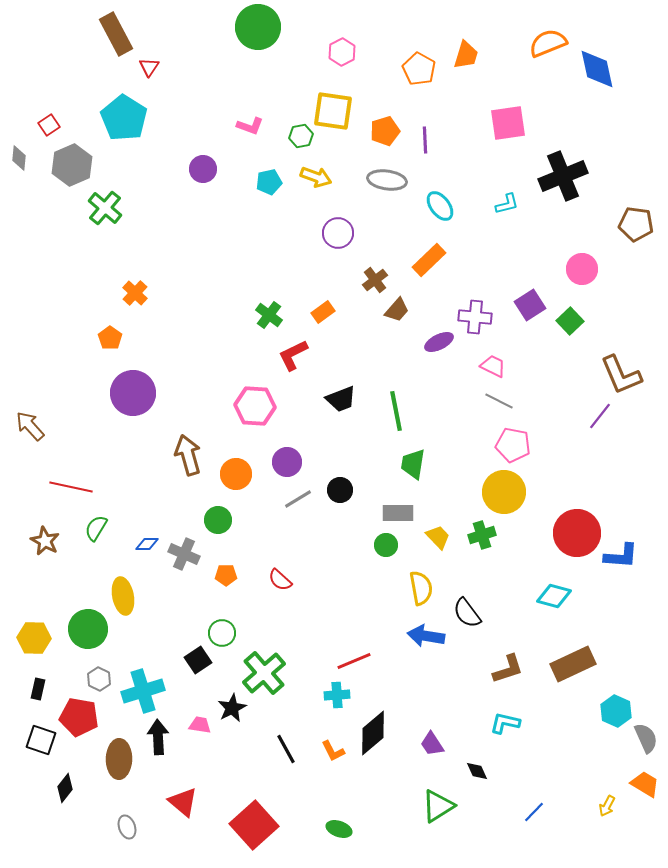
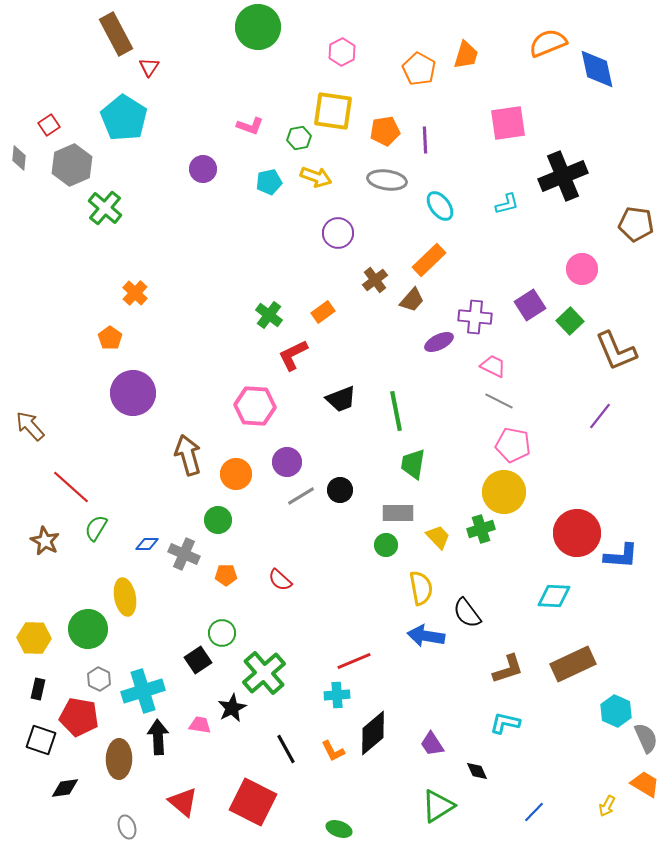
orange pentagon at (385, 131): rotated 8 degrees clockwise
green hexagon at (301, 136): moved 2 px left, 2 px down
brown trapezoid at (397, 310): moved 15 px right, 10 px up
brown L-shape at (621, 375): moved 5 px left, 24 px up
red line at (71, 487): rotated 30 degrees clockwise
gray line at (298, 499): moved 3 px right, 3 px up
green cross at (482, 535): moved 1 px left, 6 px up
yellow ellipse at (123, 596): moved 2 px right, 1 px down
cyan diamond at (554, 596): rotated 12 degrees counterclockwise
black diamond at (65, 788): rotated 44 degrees clockwise
red square at (254, 825): moved 1 px left, 23 px up; rotated 21 degrees counterclockwise
